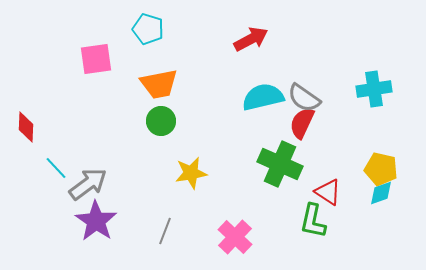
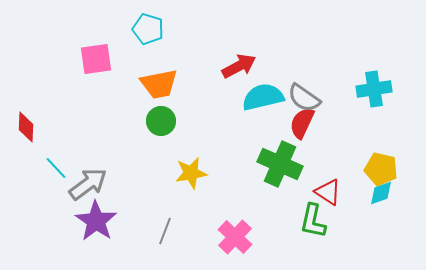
red arrow: moved 12 px left, 27 px down
